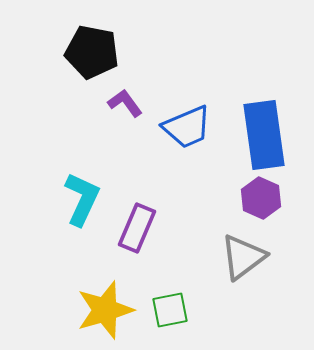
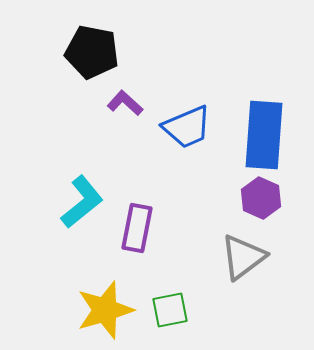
purple L-shape: rotated 12 degrees counterclockwise
blue rectangle: rotated 12 degrees clockwise
cyan L-shape: moved 3 px down; rotated 26 degrees clockwise
purple rectangle: rotated 12 degrees counterclockwise
